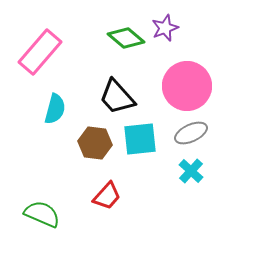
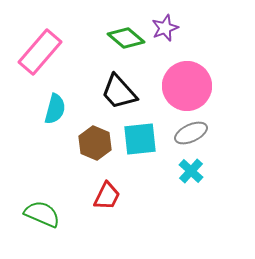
black trapezoid: moved 2 px right, 5 px up
brown hexagon: rotated 16 degrees clockwise
red trapezoid: rotated 16 degrees counterclockwise
